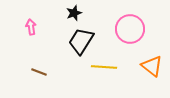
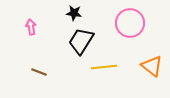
black star: rotated 28 degrees clockwise
pink circle: moved 6 px up
yellow line: rotated 10 degrees counterclockwise
